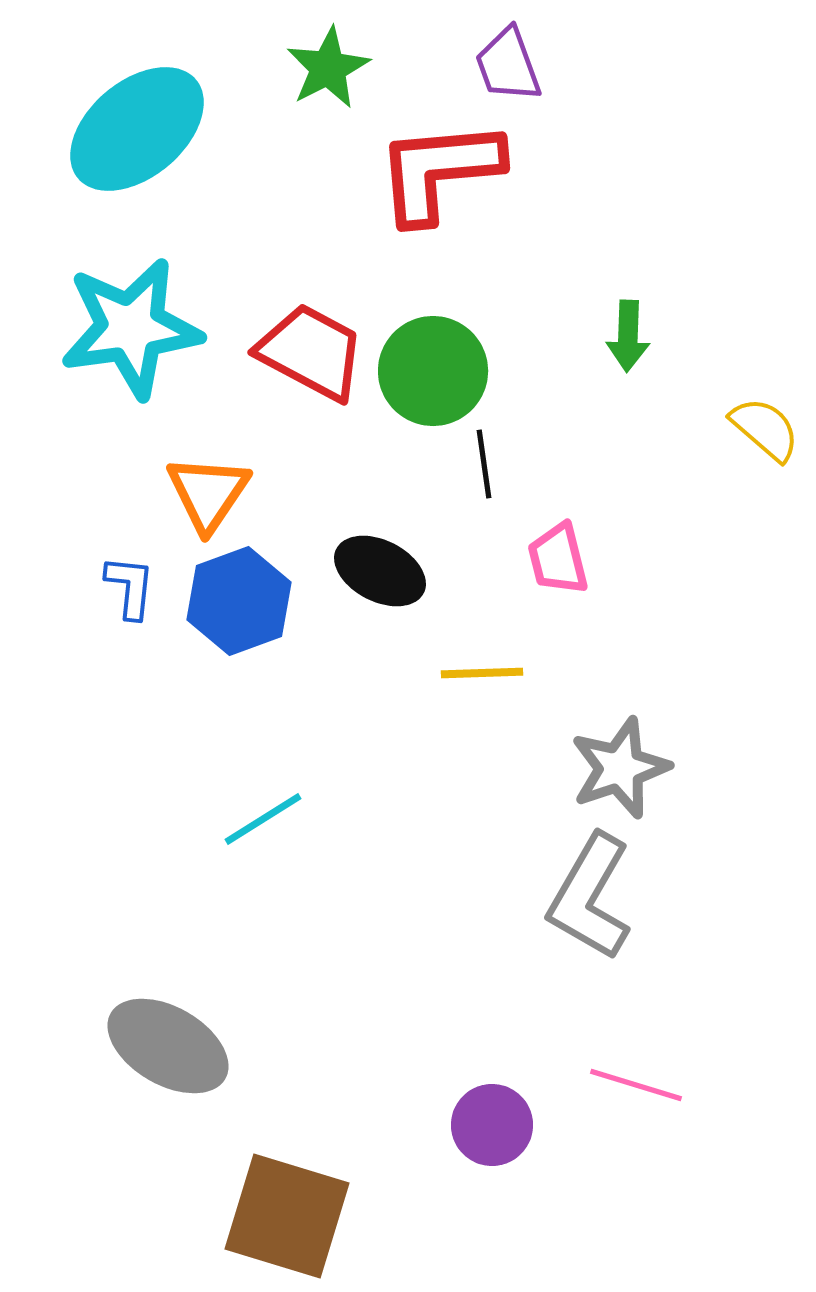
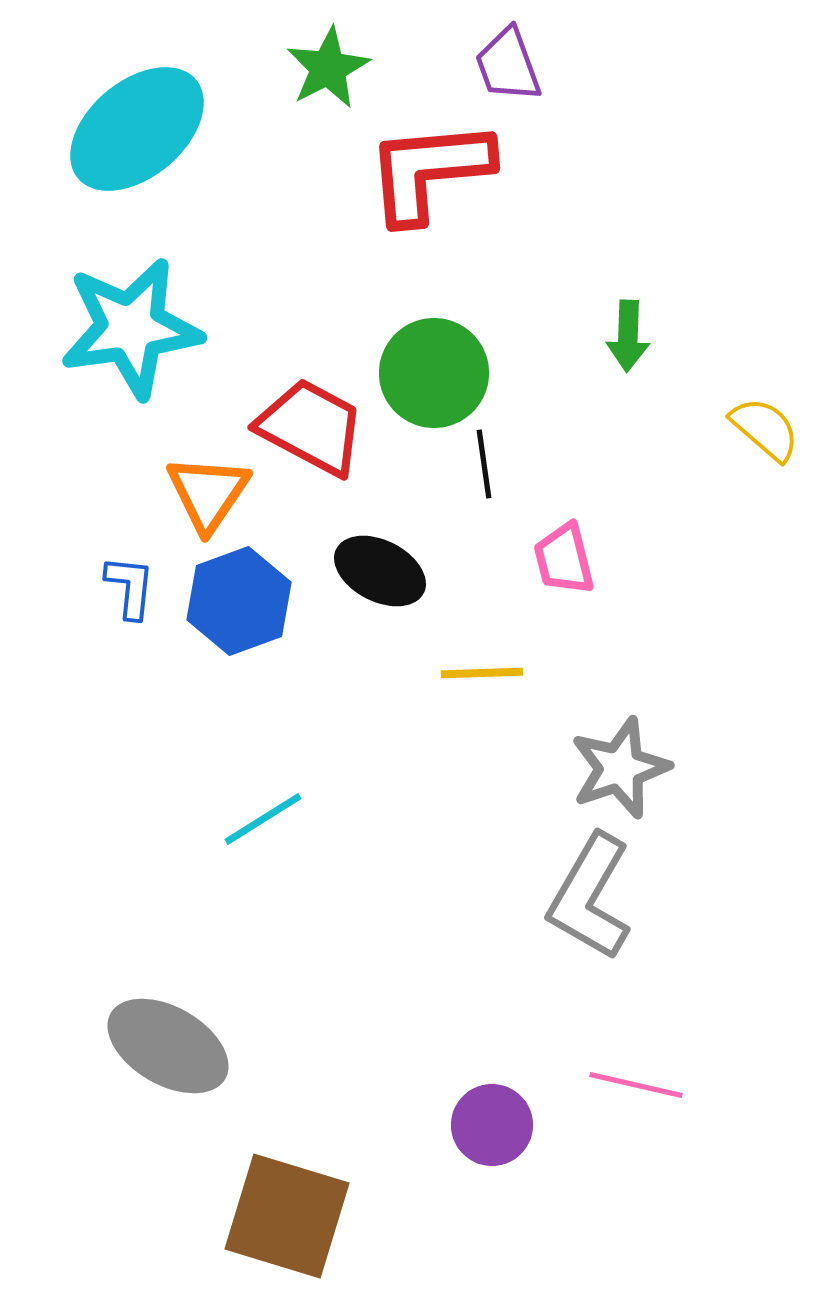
red L-shape: moved 10 px left
red trapezoid: moved 75 px down
green circle: moved 1 px right, 2 px down
pink trapezoid: moved 6 px right
pink line: rotated 4 degrees counterclockwise
